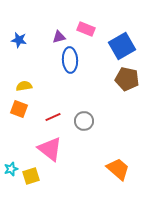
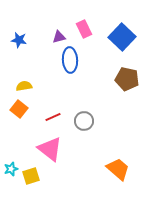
pink rectangle: moved 2 px left; rotated 42 degrees clockwise
blue square: moved 9 px up; rotated 16 degrees counterclockwise
orange square: rotated 18 degrees clockwise
